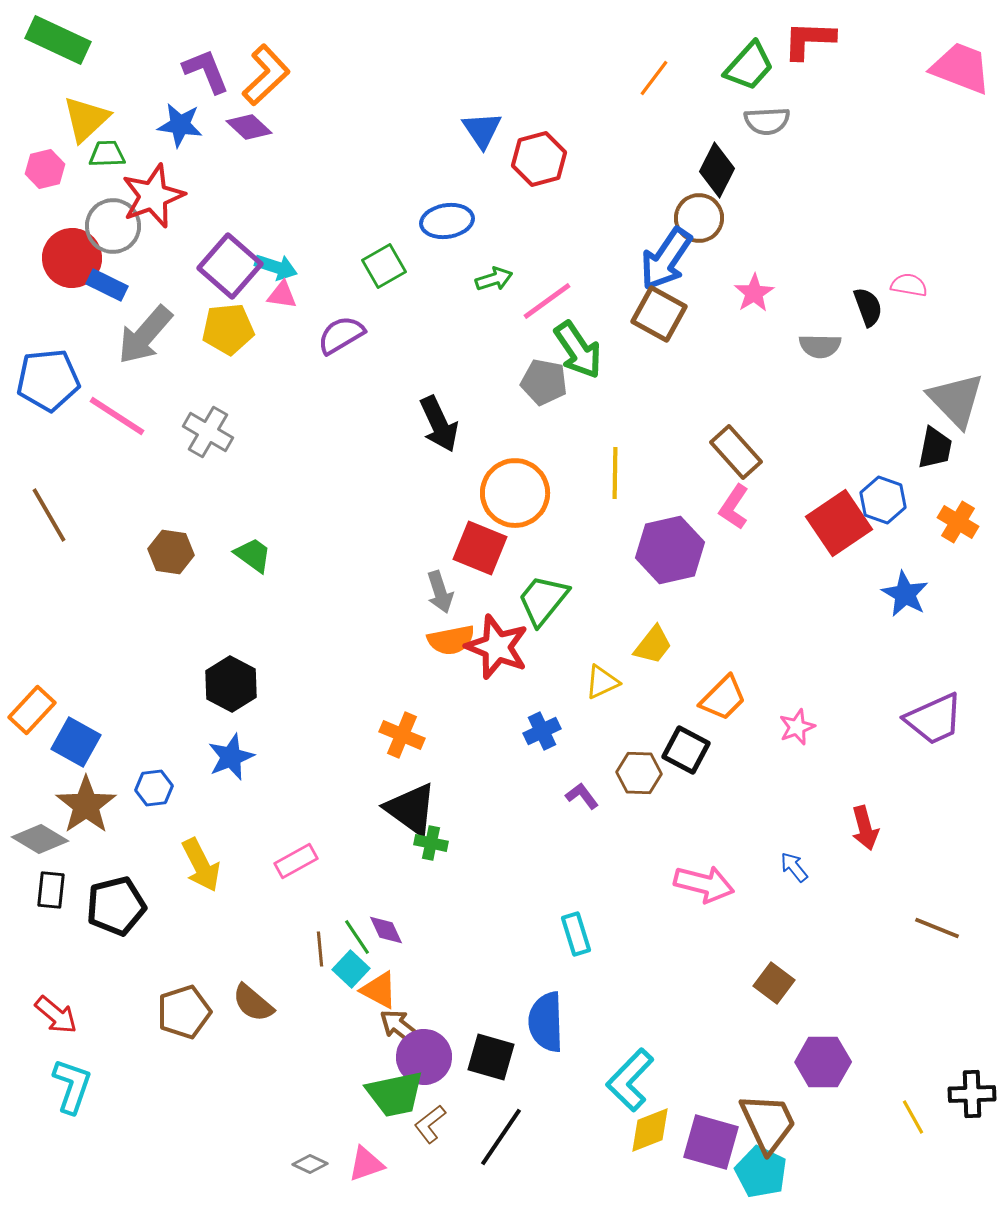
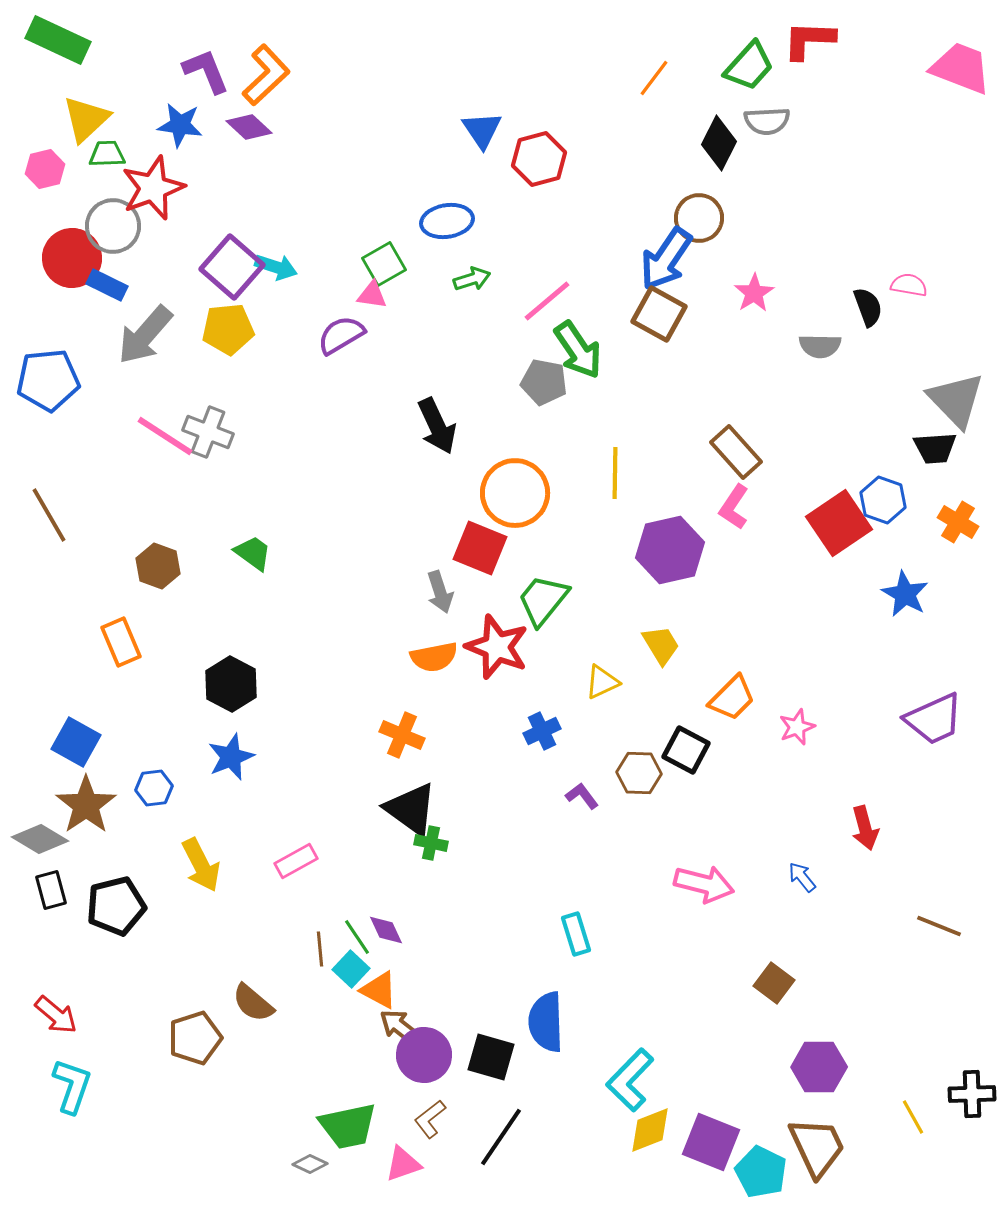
black diamond at (717, 170): moved 2 px right, 27 px up
red star at (153, 196): moved 8 px up
purple square at (230, 266): moved 2 px right, 1 px down
green square at (384, 266): moved 2 px up
green arrow at (494, 279): moved 22 px left
pink triangle at (282, 295): moved 90 px right
pink line at (547, 301): rotated 4 degrees counterclockwise
pink line at (117, 416): moved 48 px right, 20 px down
black arrow at (439, 424): moved 2 px left, 2 px down
gray cross at (208, 432): rotated 9 degrees counterclockwise
black trapezoid at (935, 448): rotated 75 degrees clockwise
brown hexagon at (171, 552): moved 13 px left, 14 px down; rotated 12 degrees clockwise
green trapezoid at (253, 555): moved 2 px up
orange semicircle at (451, 640): moved 17 px left, 17 px down
yellow trapezoid at (653, 645): moved 8 px right; rotated 69 degrees counterclockwise
orange trapezoid at (723, 698): moved 9 px right
orange rectangle at (32, 710): moved 89 px right, 68 px up; rotated 66 degrees counterclockwise
blue arrow at (794, 867): moved 8 px right, 10 px down
black rectangle at (51, 890): rotated 21 degrees counterclockwise
brown line at (937, 928): moved 2 px right, 2 px up
brown pentagon at (184, 1012): moved 11 px right, 26 px down
purple circle at (424, 1057): moved 2 px up
purple hexagon at (823, 1062): moved 4 px left, 5 px down
green trapezoid at (395, 1094): moved 47 px left, 32 px down
brown trapezoid at (768, 1123): moved 49 px right, 24 px down
brown L-shape at (430, 1124): moved 5 px up
purple square at (711, 1142): rotated 6 degrees clockwise
pink triangle at (366, 1164): moved 37 px right
